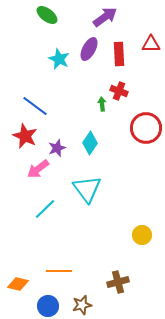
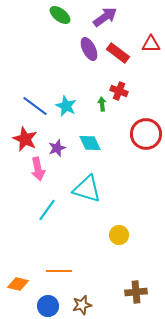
green ellipse: moved 13 px right
purple ellipse: rotated 55 degrees counterclockwise
red rectangle: moved 1 px left, 1 px up; rotated 50 degrees counterclockwise
cyan star: moved 7 px right, 47 px down
red circle: moved 6 px down
red star: moved 3 px down
cyan diamond: rotated 60 degrees counterclockwise
pink arrow: rotated 65 degrees counterclockwise
cyan triangle: rotated 36 degrees counterclockwise
cyan line: moved 2 px right, 1 px down; rotated 10 degrees counterclockwise
yellow circle: moved 23 px left
brown cross: moved 18 px right, 10 px down; rotated 10 degrees clockwise
